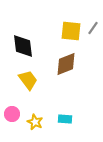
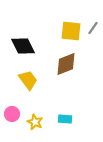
black diamond: rotated 20 degrees counterclockwise
